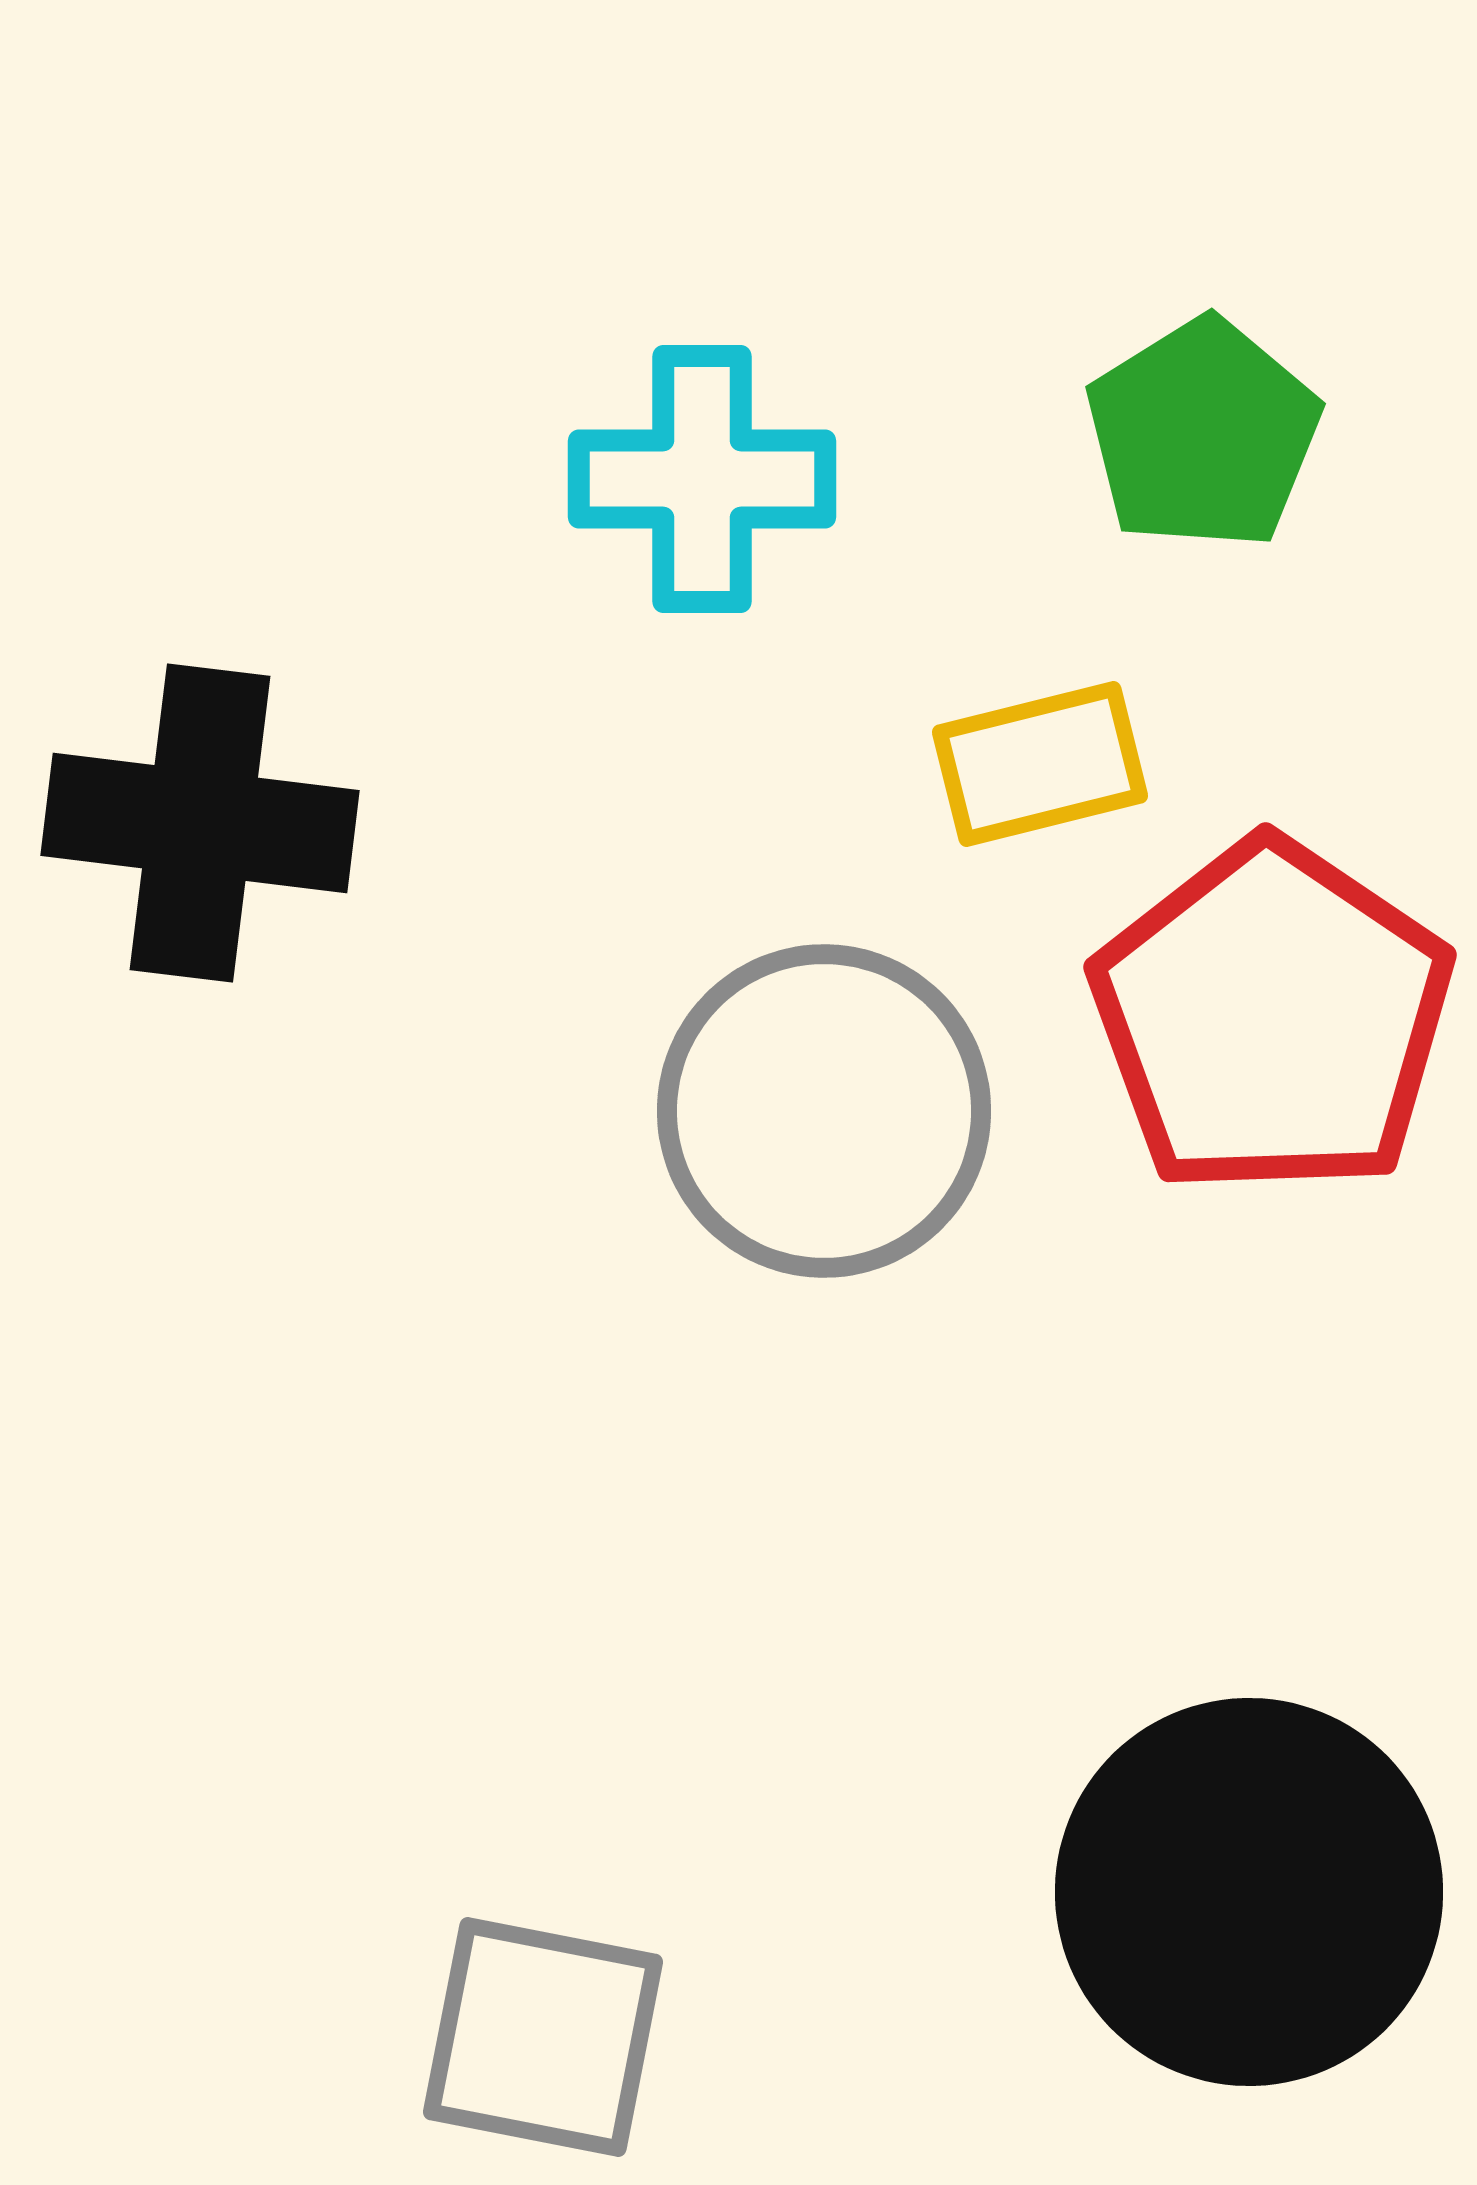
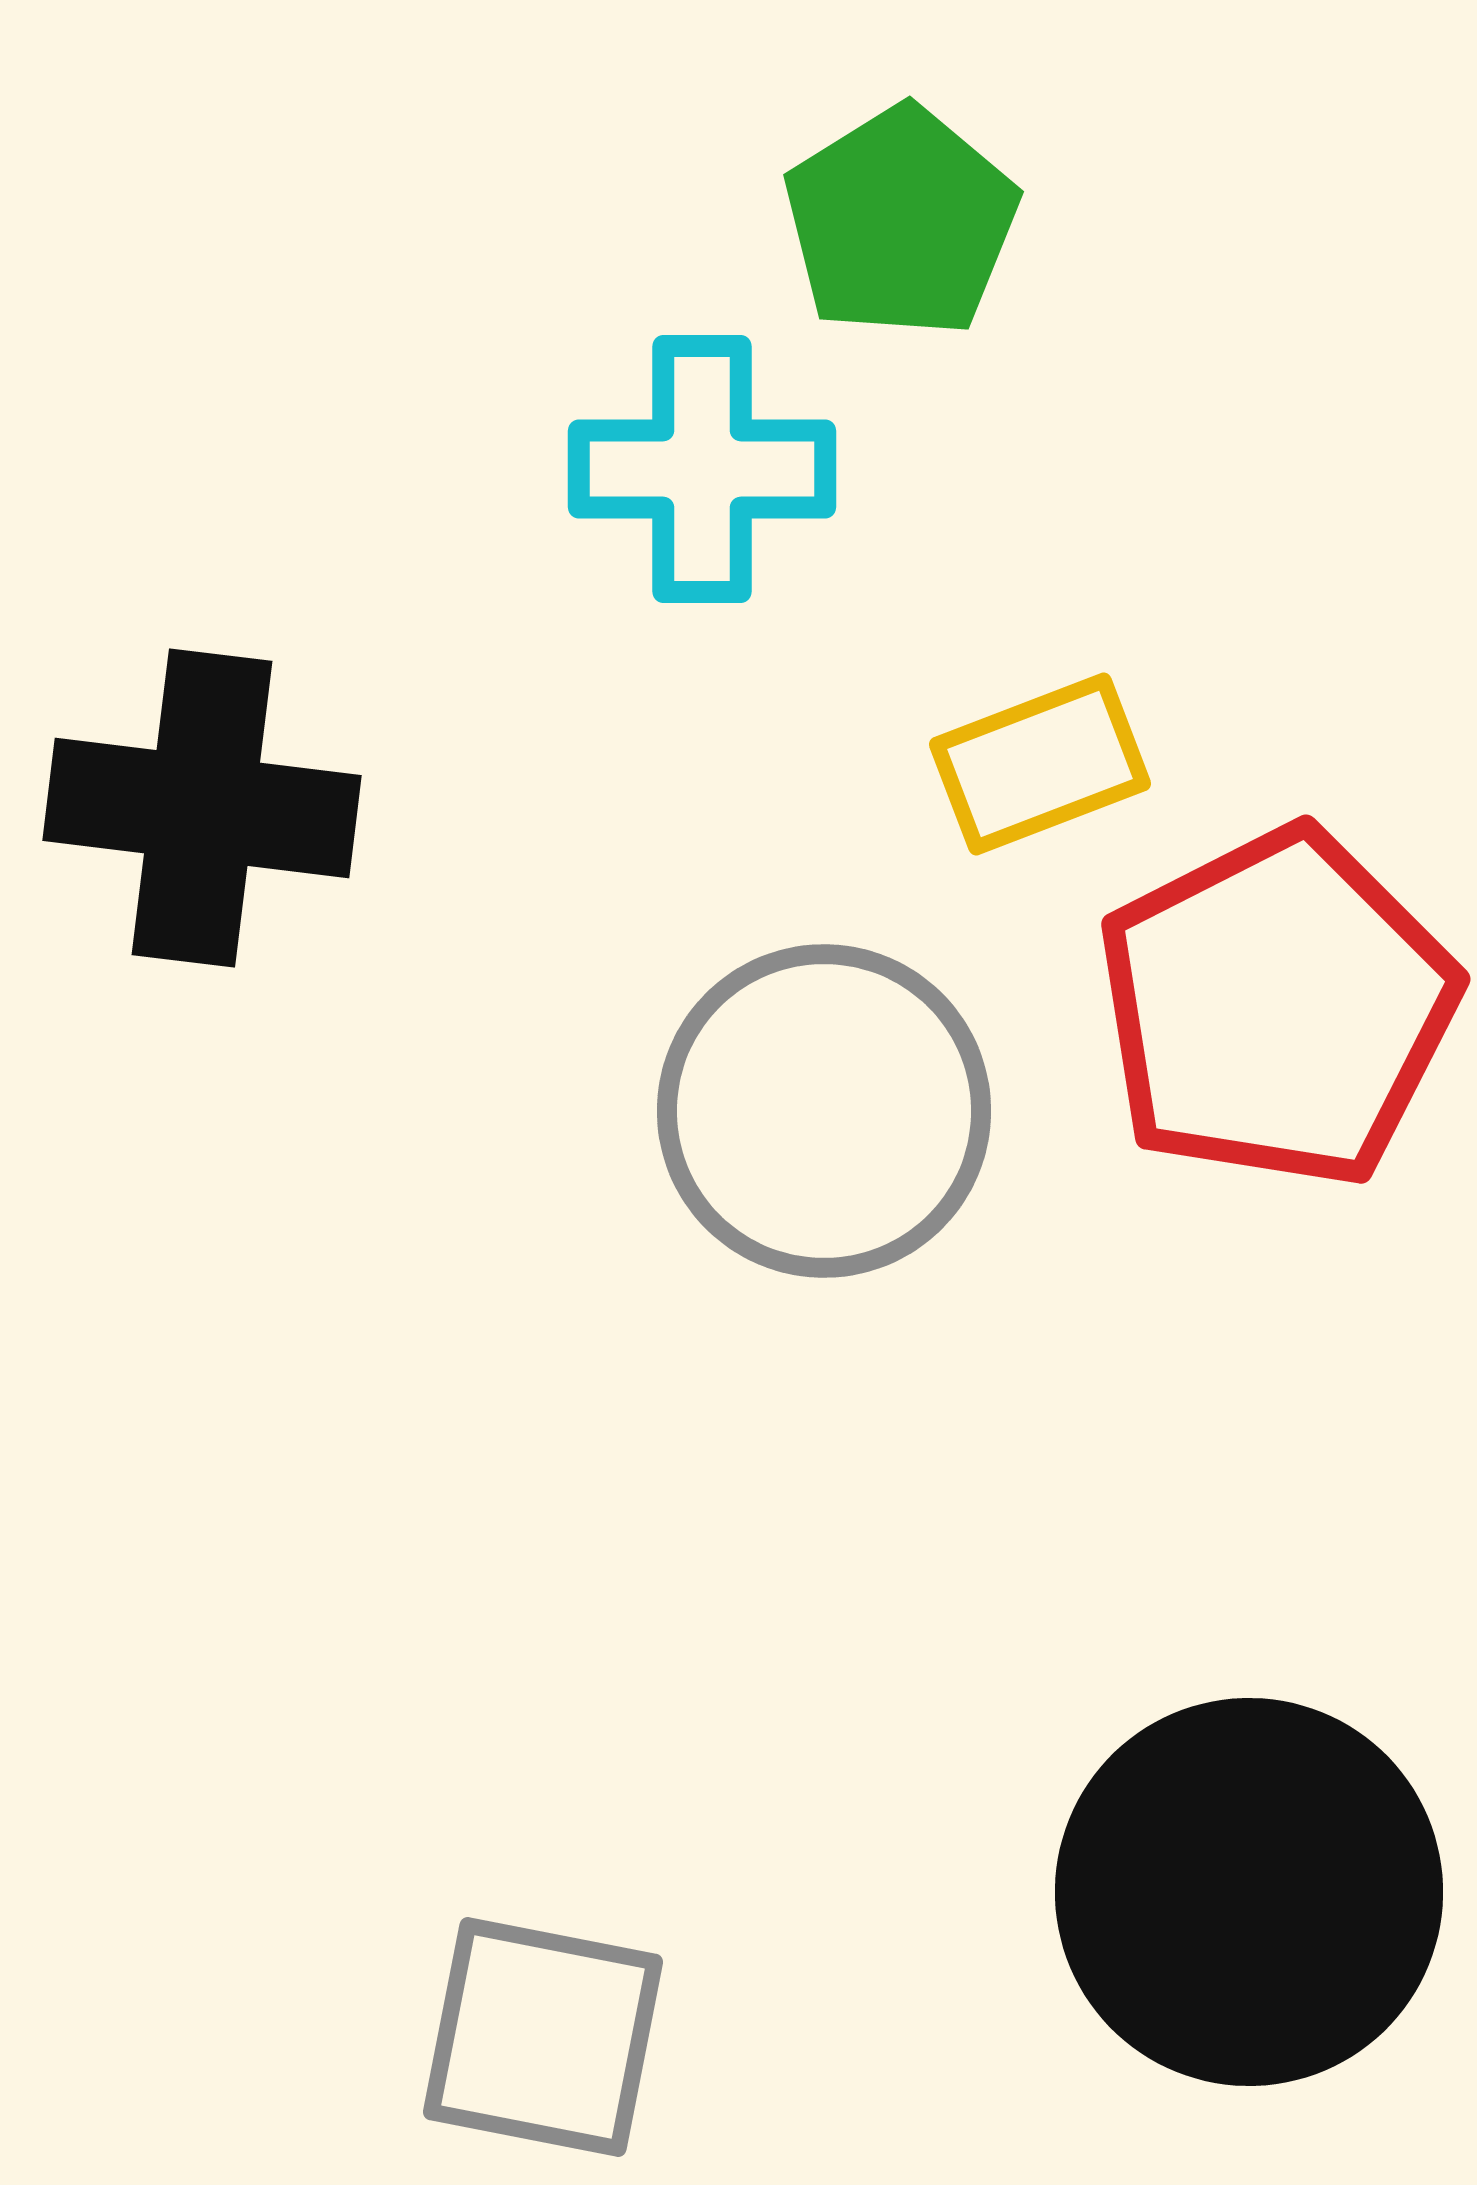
green pentagon: moved 302 px left, 212 px up
cyan cross: moved 10 px up
yellow rectangle: rotated 7 degrees counterclockwise
black cross: moved 2 px right, 15 px up
red pentagon: moved 5 px right, 10 px up; rotated 11 degrees clockwise
